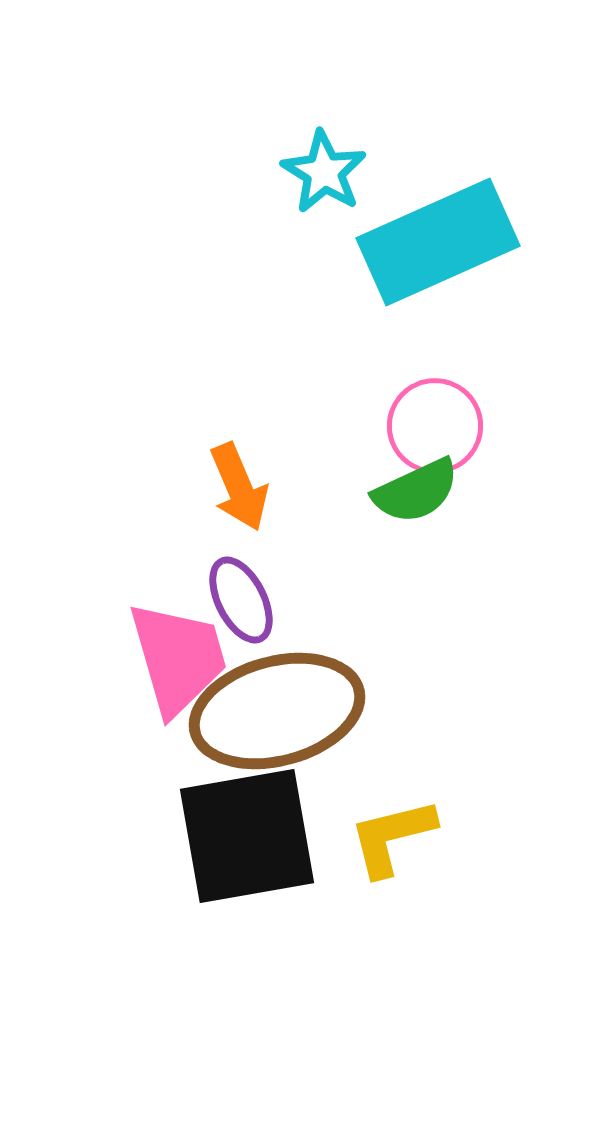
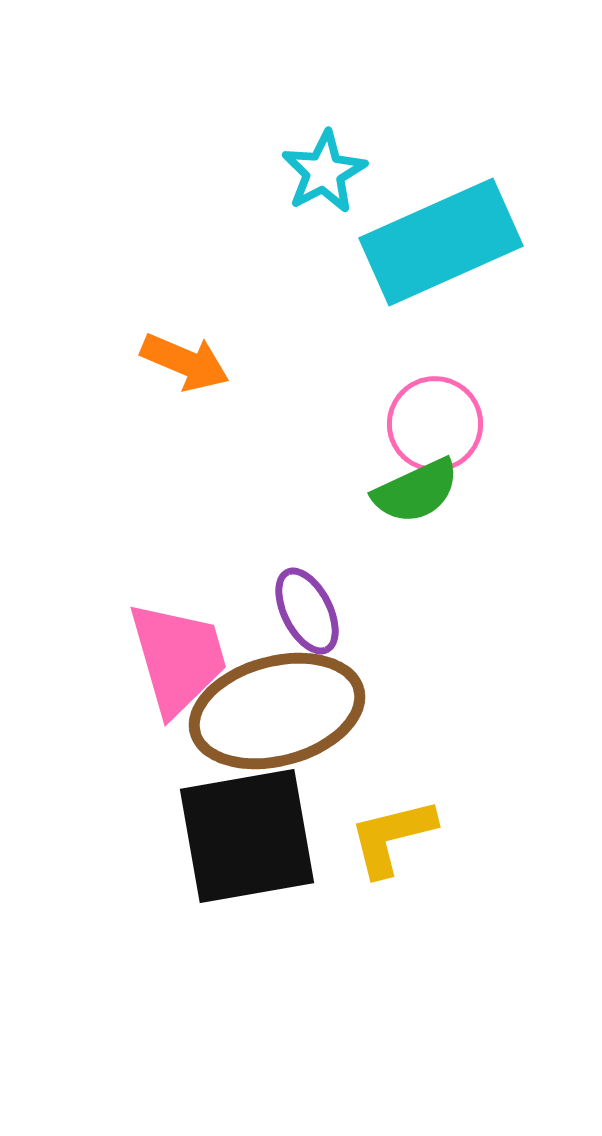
cyan star: rotated 12 degrees clockwise
cyan rectangle: moved 3 px right
pink circle: moved 2 px up
orange arrow: moved 54 px left, 125 px up; rotated 44 degrees counterclockwise
purple ellipse: moved 66 px right, 11 px down
